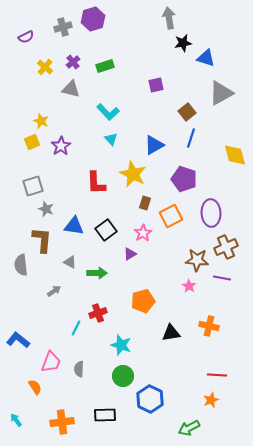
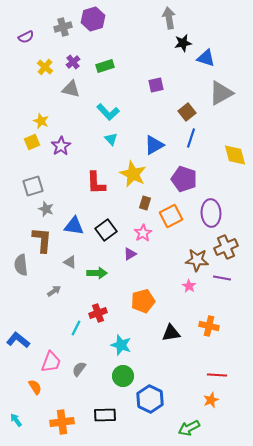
gray semicircle at (79, 369): rotated 35 degrees clockwise
